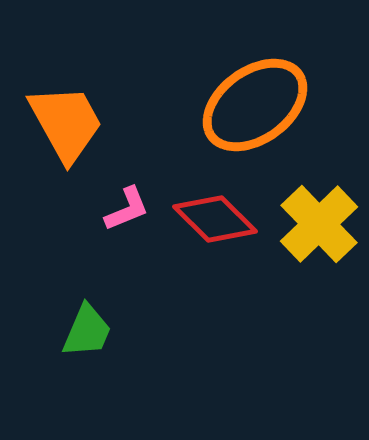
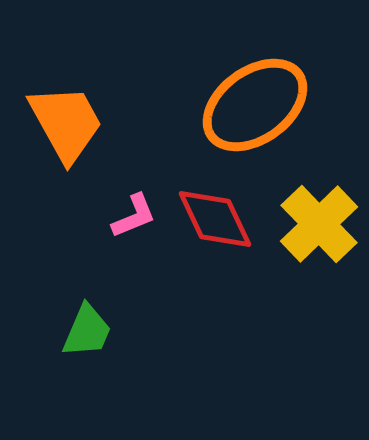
pink L-shape: moved 7 px right, 7 px down
red diamond: rotated 20 degrees clockwise
